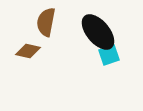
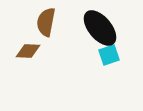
black ellipse: moved 2 px right, 4 px up
brown diamond: rotated 10 degrees counterclockwise
